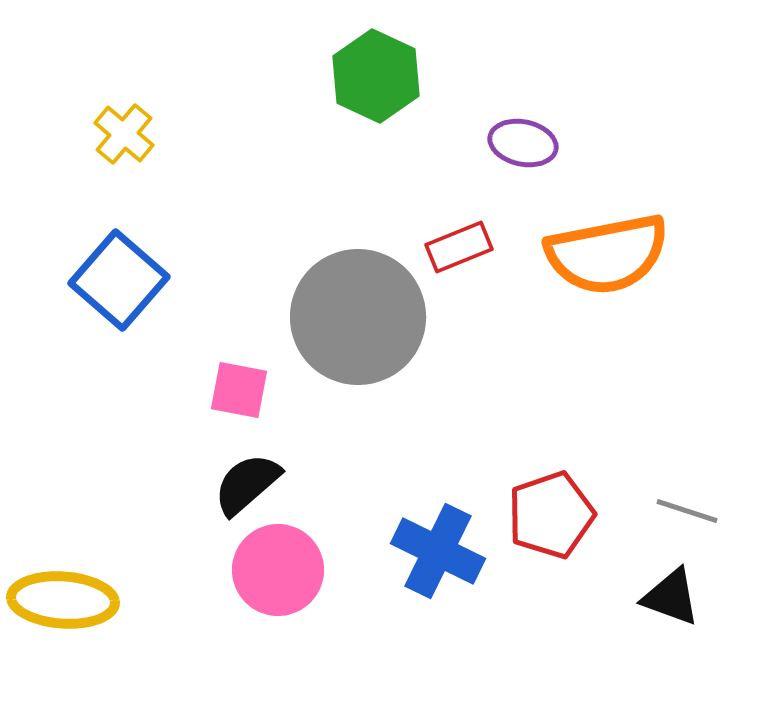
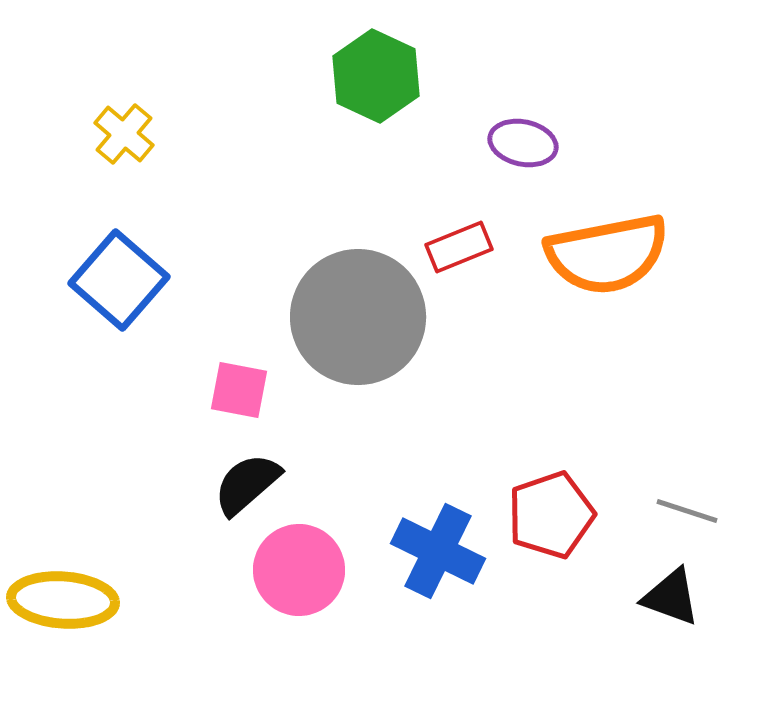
pink circle: moved 21 px right
